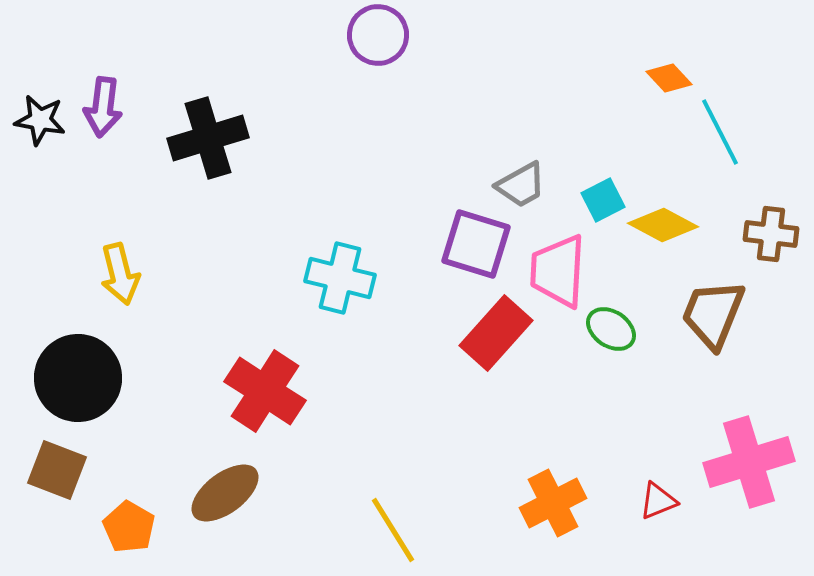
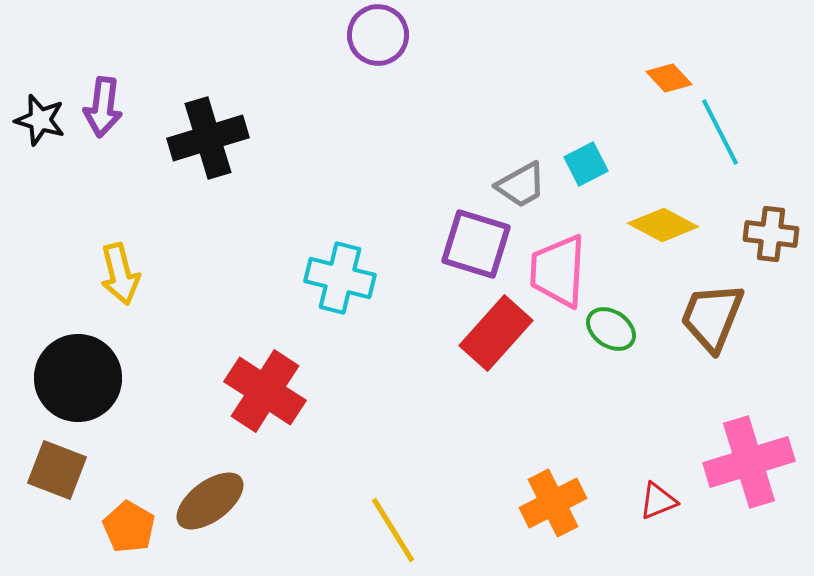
black star: rotated 6 degrees clockwise
cyan square: moved 17 px left, 36 px up
brown trapezoid: moved 1 px left, 3 px down
brown ellipse: moved 15 px left, 8 px down
